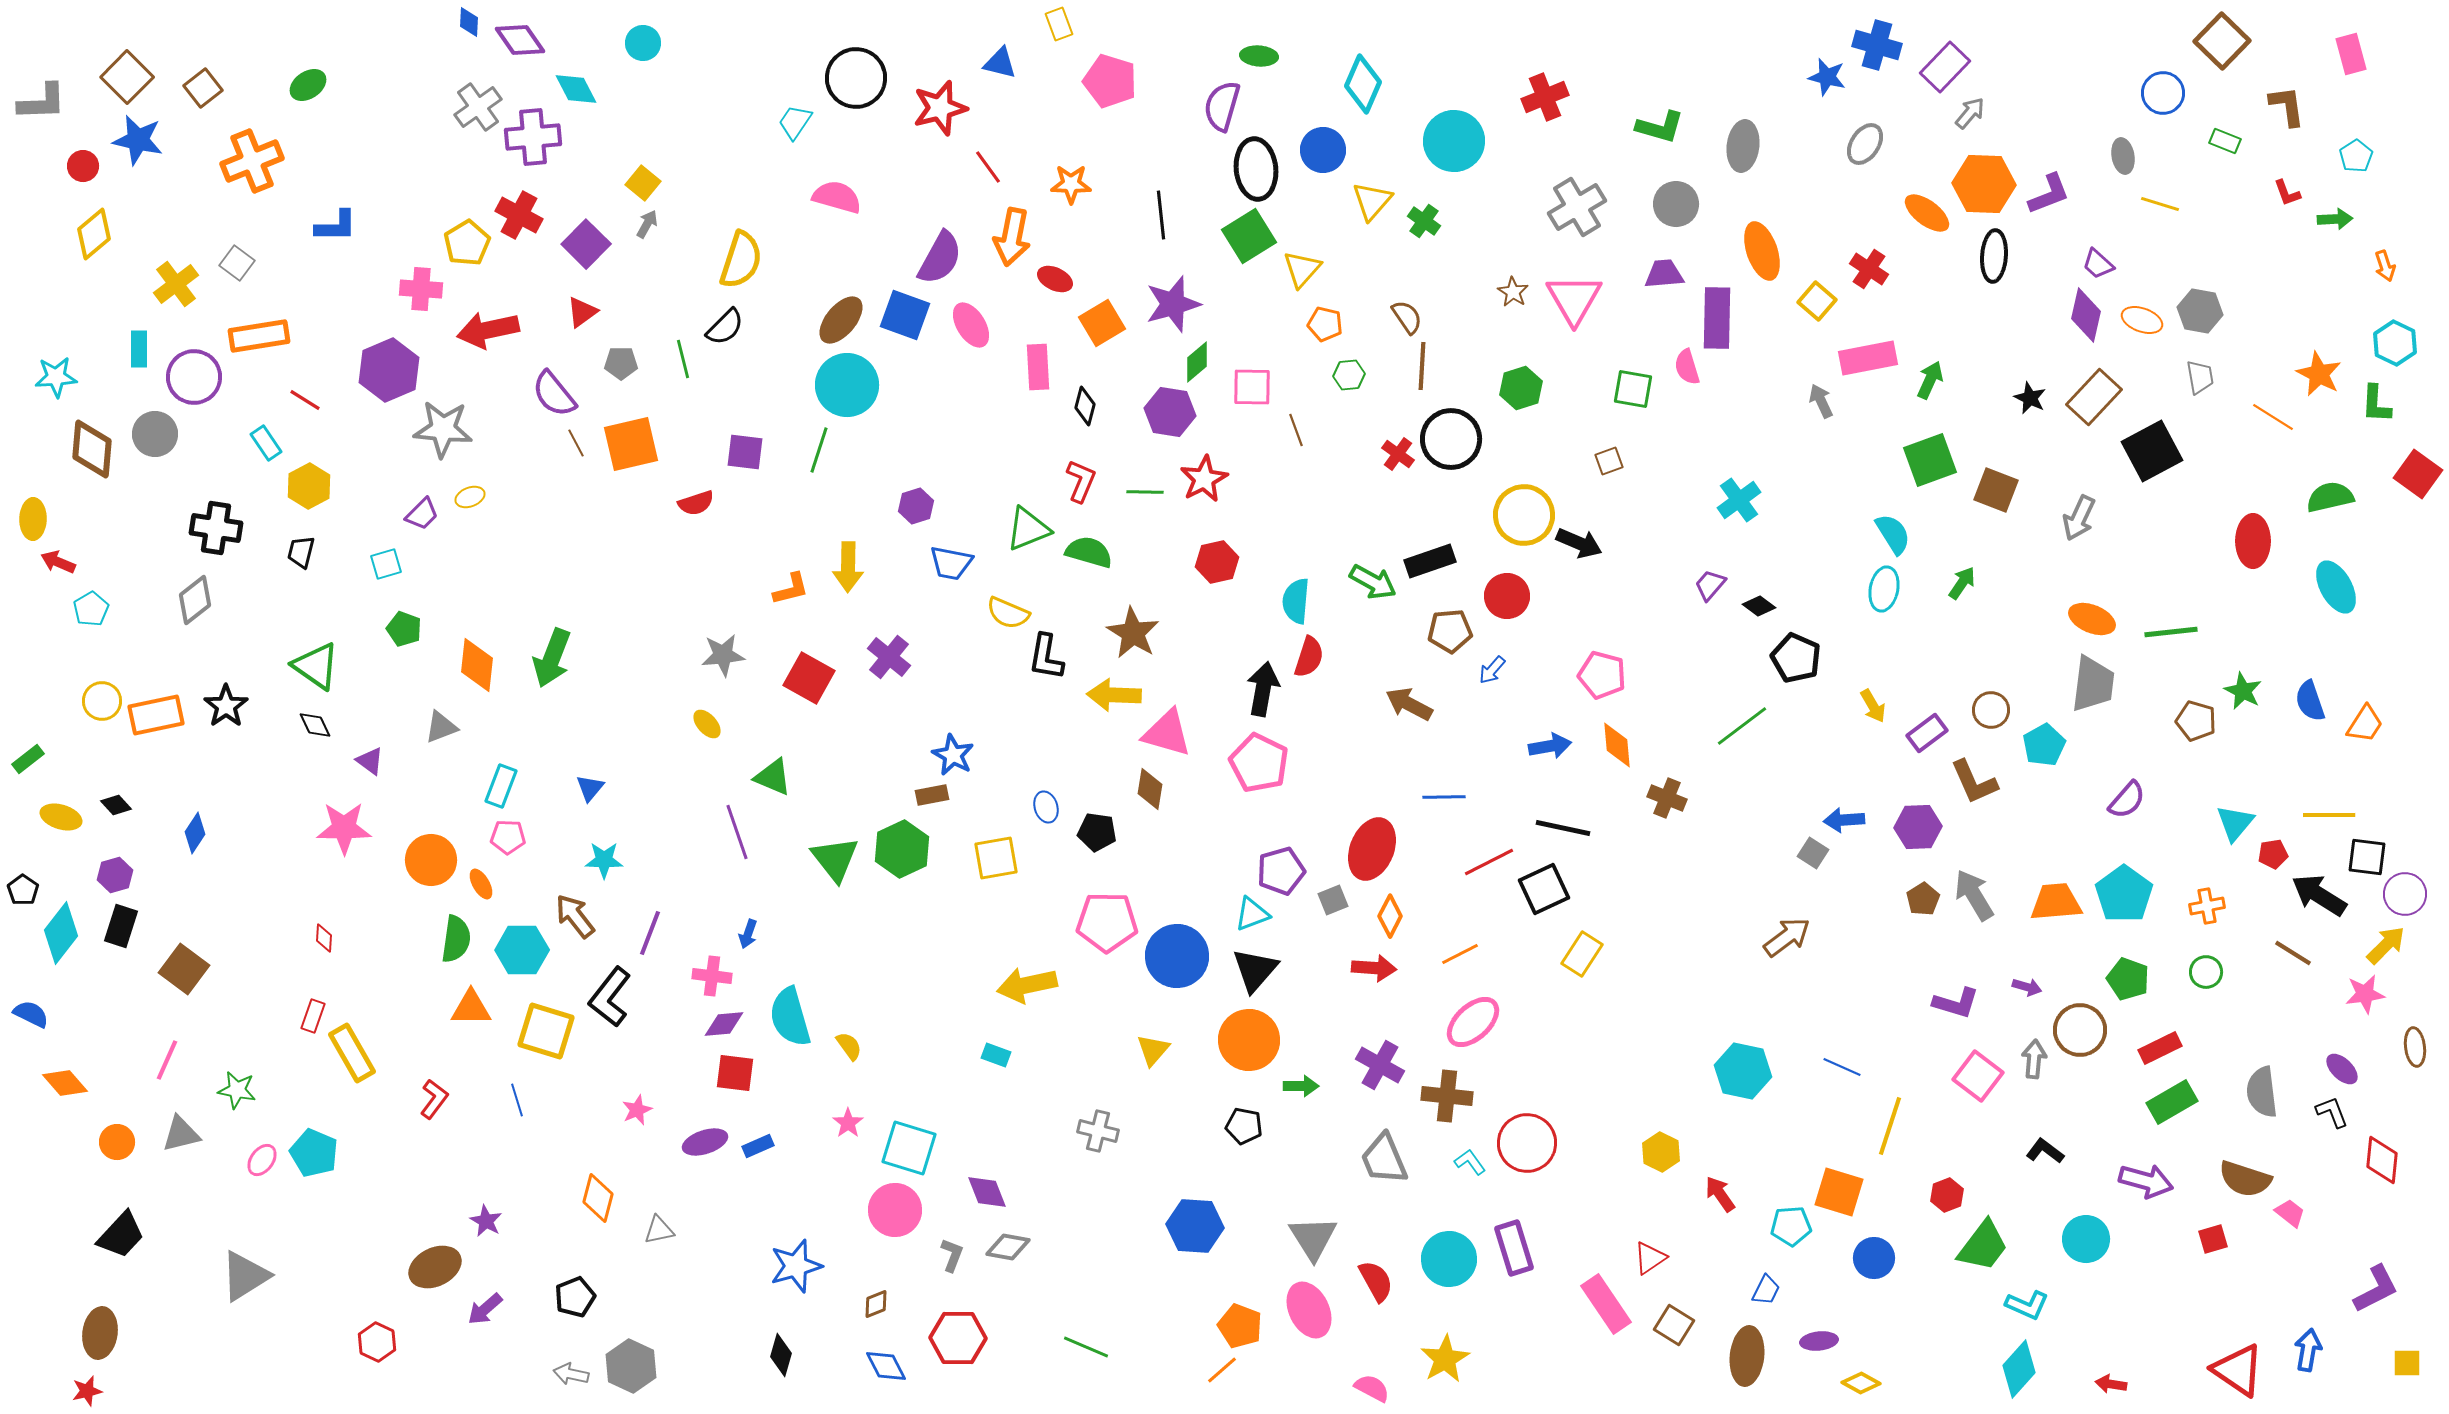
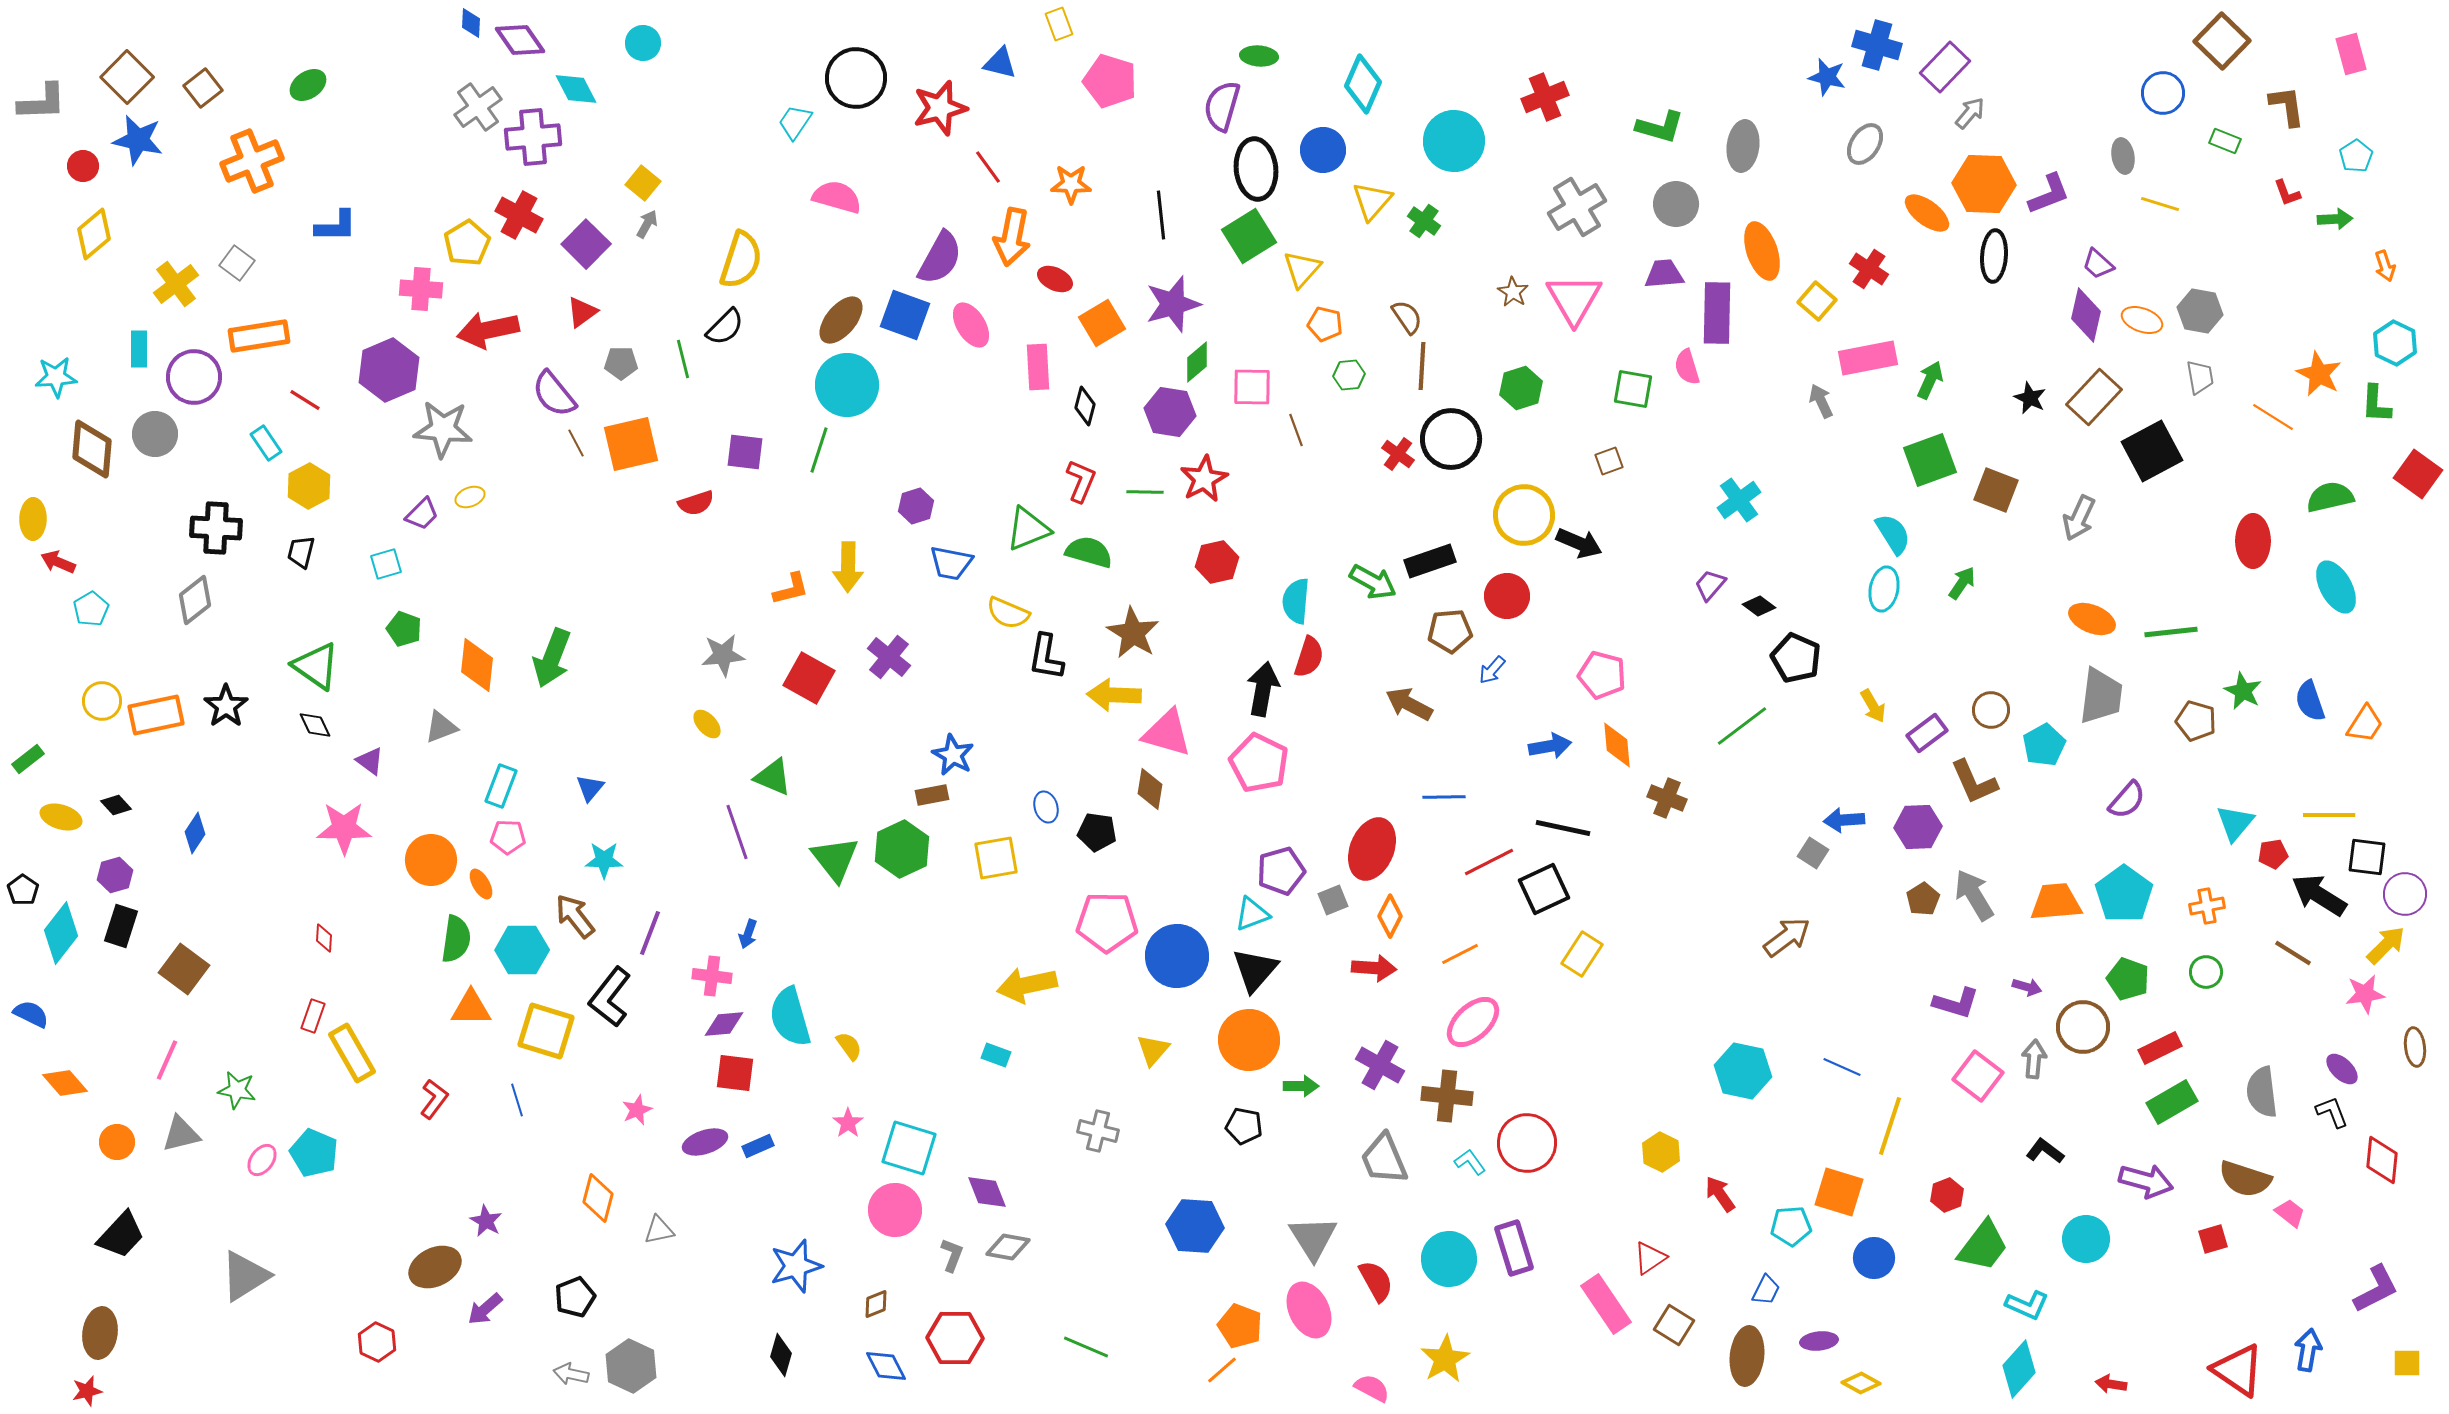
blue diamond at (469, 22): moved 2 px right, 1 px down
purple rectangle at (1717, 318): moved 5 px up
black cross at (216, 528): rotated 6 degrees counterclockwise
gray trapezoid at (2093, 684): moved 8 px right, 12 px down
brown circle at (2080, 1030): moved 3 px right, 3 px up
red hexagon at (958, 1338): moved 3 px left
